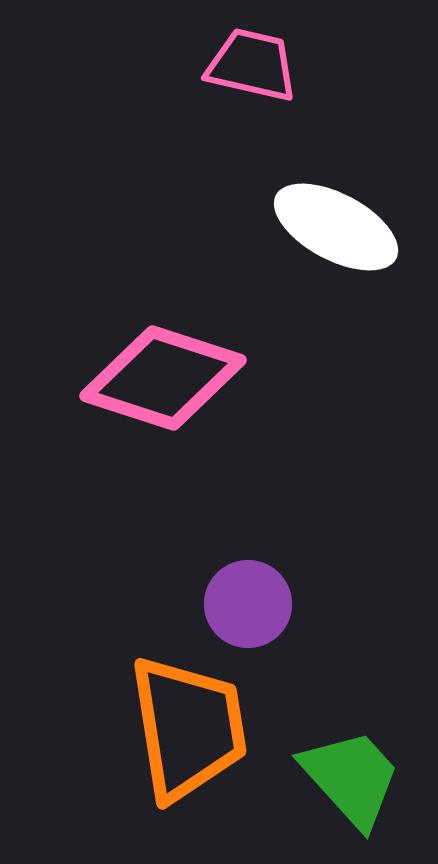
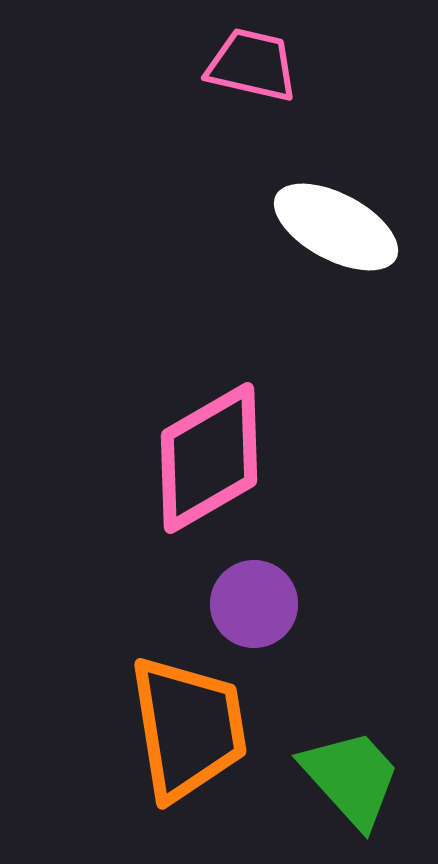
pink diamond: moved 46 px right, 80 px down; rotated 48 degrees counterclockwise
purple circle: moved 6 px right
